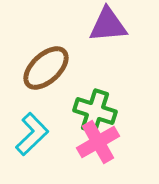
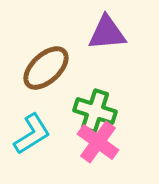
purple triangle: moved 1 px left, 8 px down
cyan L-shape: rotated 12 degrees clockwise
pink cross: rotated 24 degrees counterclockwise
